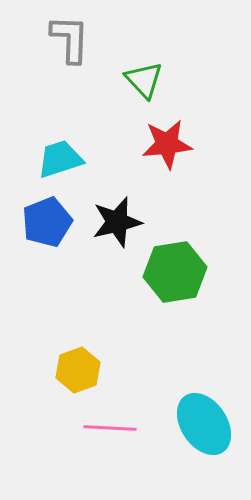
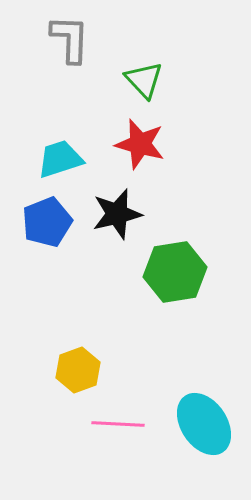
red star: moved 27 px left; rotated 21 degrees clockwise
black star: moved 8 px up
pink line: moved 8 px right, 4 px up
